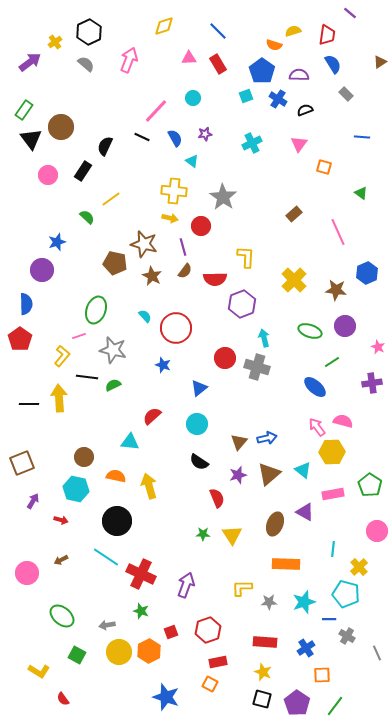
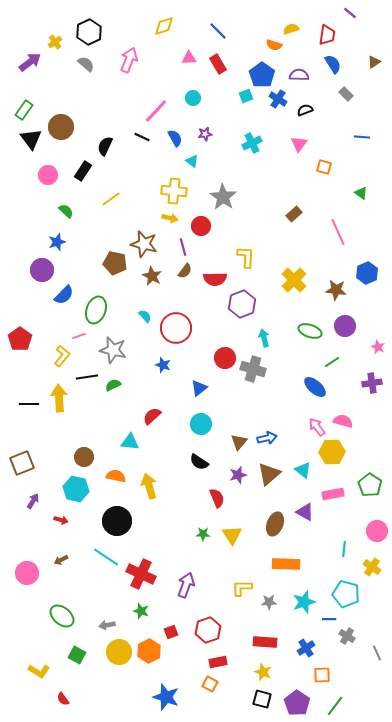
yellow semicircle at (293, 31): moved 2 px left, 2 px up
brown triangle at (380, 62): moved 6 px left
blue pentagon at (262, 71): moved 4 px down
green semicircle at (87, 217): moved 21 px left, 6 px up
blue semicircle at (26, 304): moved 38 px right, 9 px up; rotated 45 degrees clockwise
gray cross at (257, 367): moved 4 px left, 2 px down
black line at (87, 377): rotated 15 degrees counterclockwise
cyan circle at (197, 424): moved 4 px right
cyan line at (333, 549): moved 11 px right
yellow cross at (359, 567): moved 13 px right; rotated 12 degrees counterclockwise
